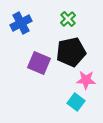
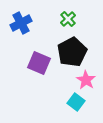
black pentagon: moved 1 px right; rotated 16 degrees counterclockwise
pink star: rotated 30 degrees clockwise
